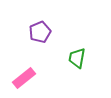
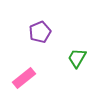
green trapezoid: rotated 20 degrees clockwise
